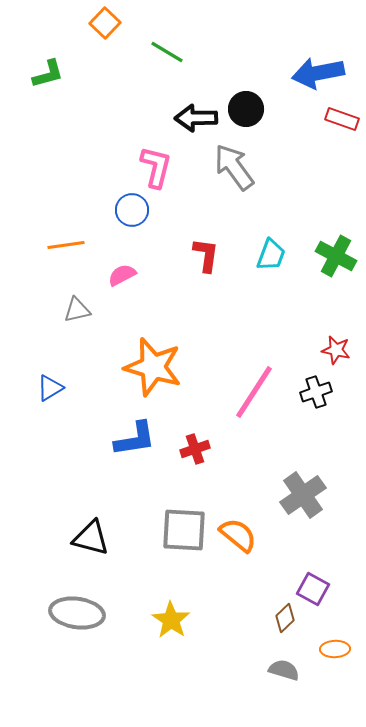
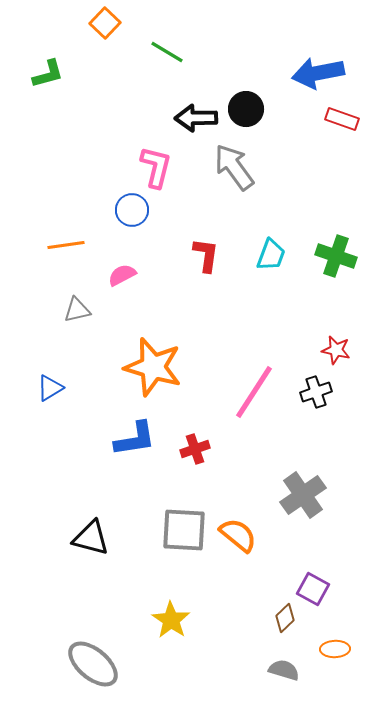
green cross: rotated 9 degrees counterclockwise
gray ellipse: moved 16 px right, 51 px down; rotated 32 degrees clockwise
